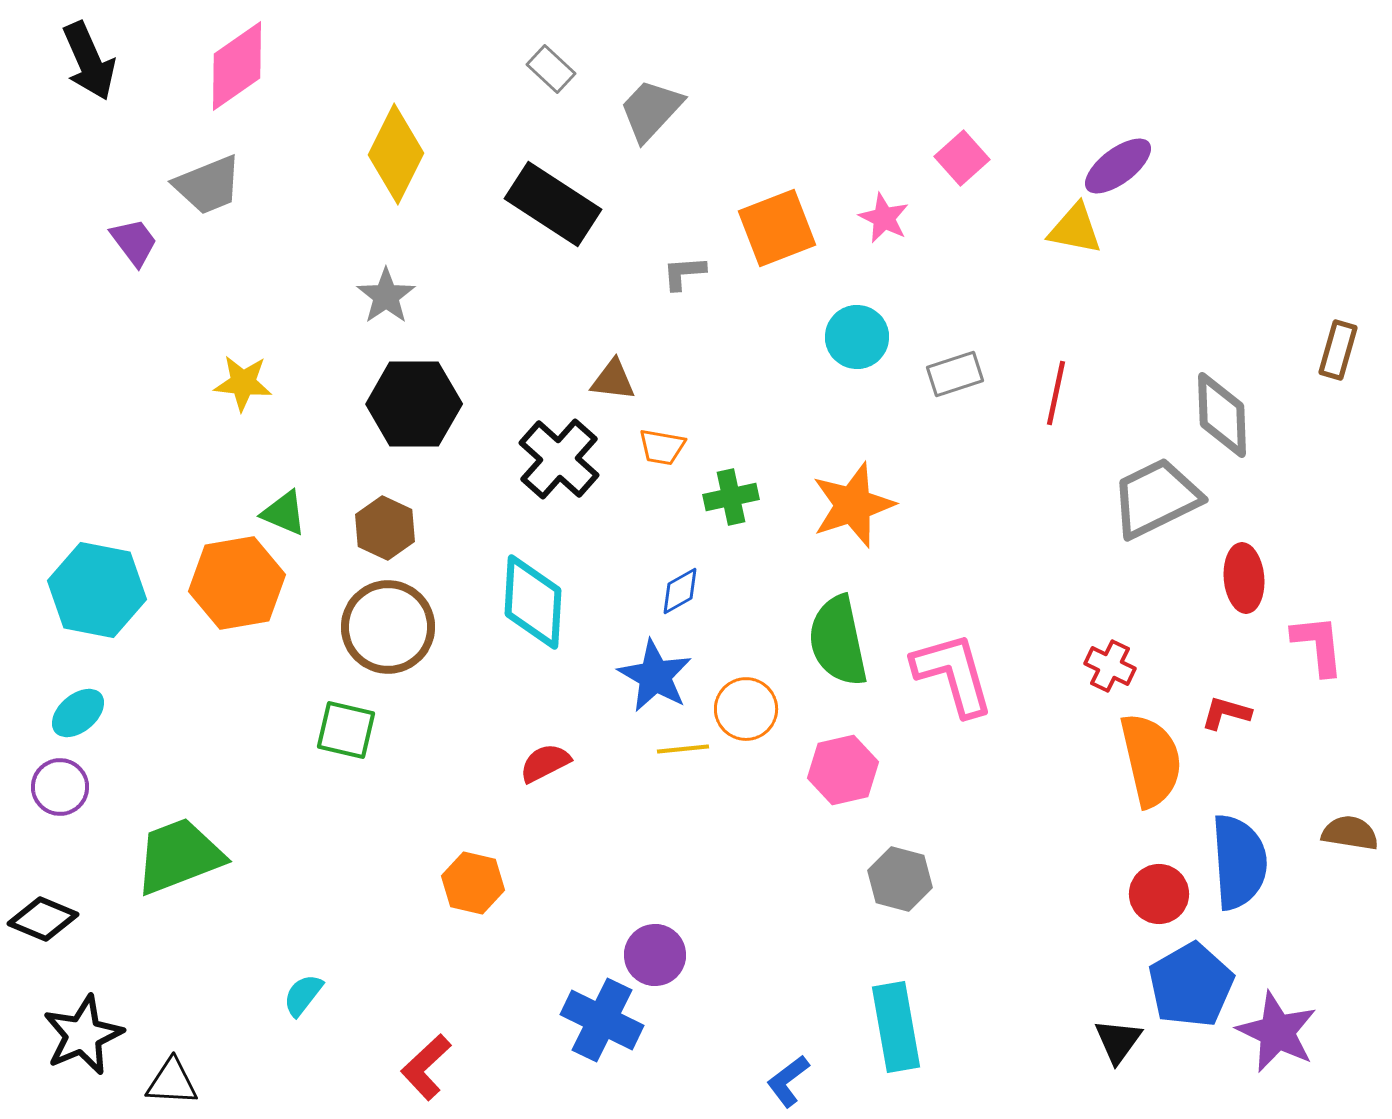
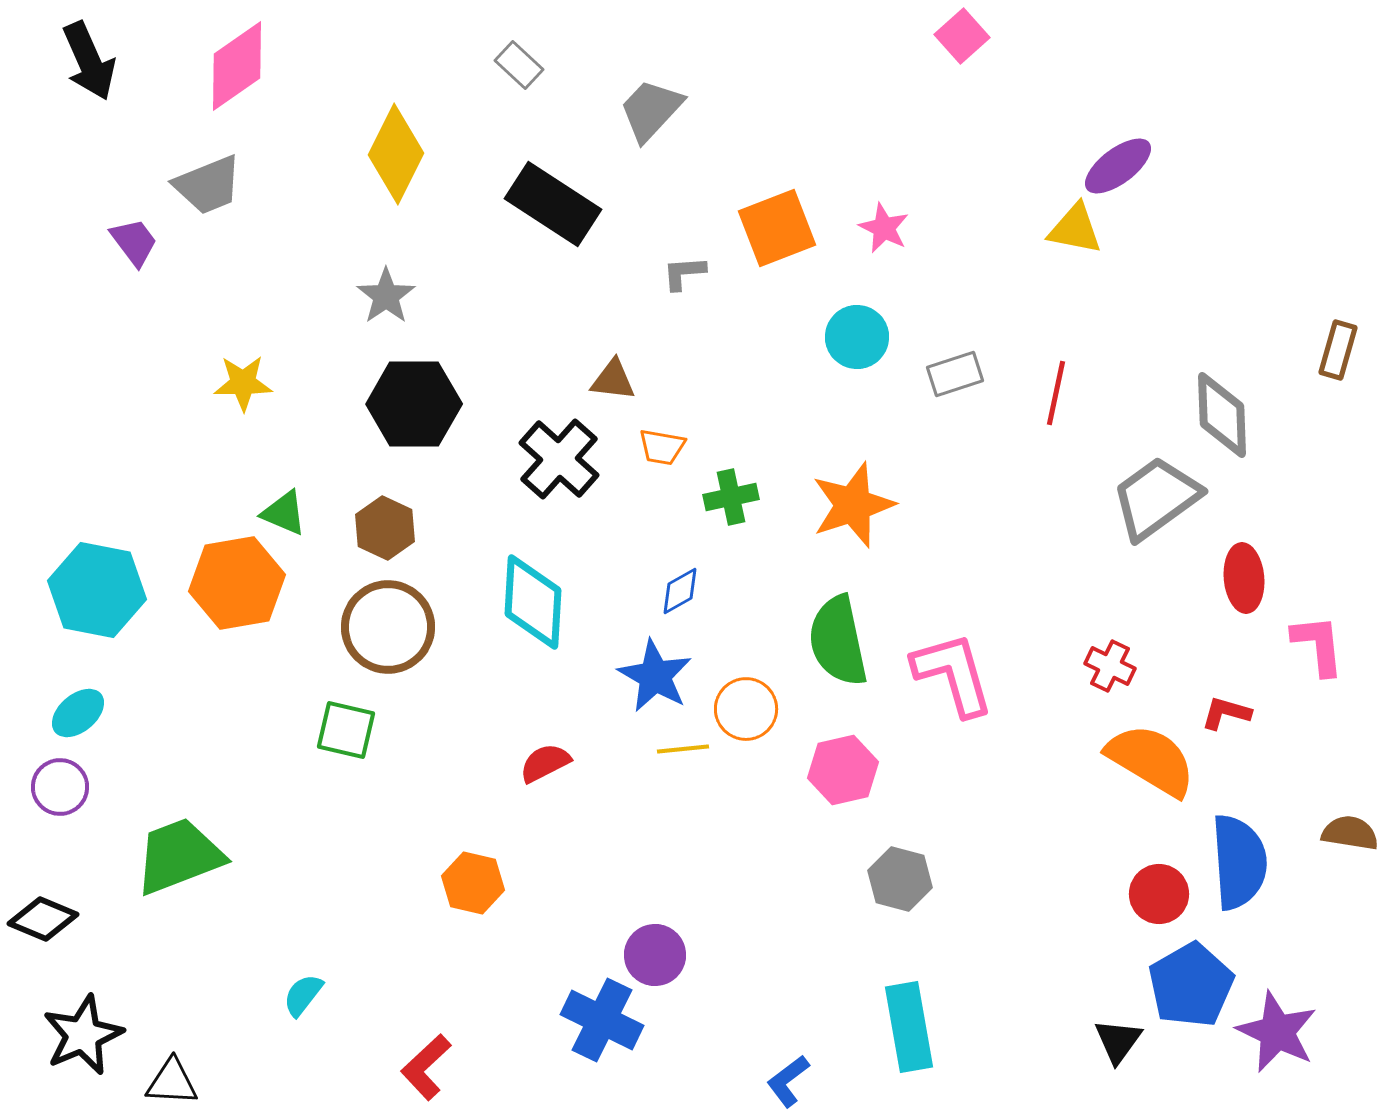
gray rectangle at (551, 69): moved 32 px left, 4 px up
pink square at (962, 158): moved 122 px up
pink star at (884, 218): moved 10 px down
yellow star at (243, 383): rotated 6 degrees counterclockwise
gray trapezoid at (1156, 498): rotated 10 degrees counterclockwise
orange semicircle at (1151, 760): rotated 46 degrees counterclockwise
cyan rectangle at (896, 1027): moved 13 px right
